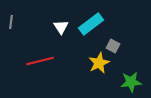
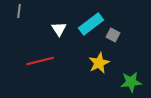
gray line: moved 8 px right, 11 px up
white triangle: moved 2 px left, 2 px down
gray square: moved 11 px up
